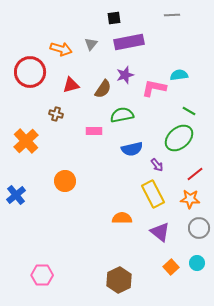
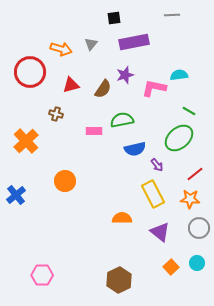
purple rectangle: moved 5 px right
green semicircle: moved 5 px down
blue semicircle: moved 3 px right
